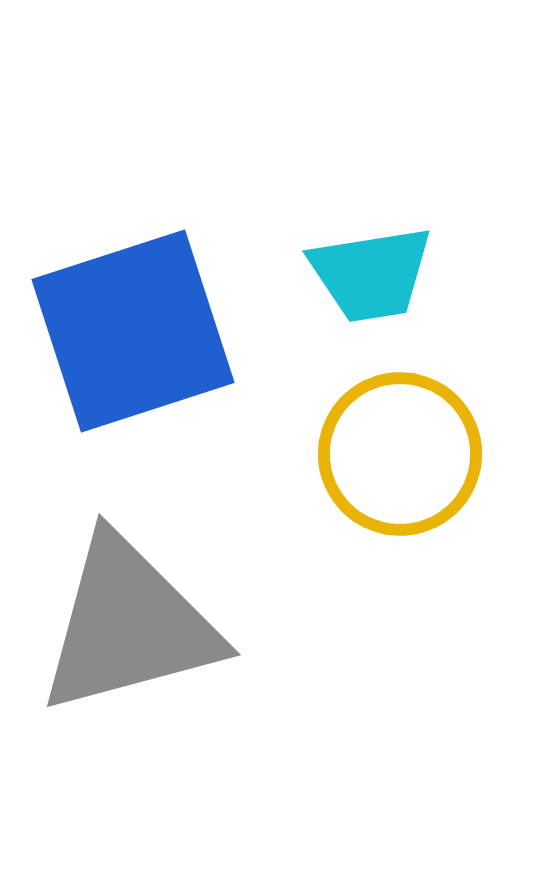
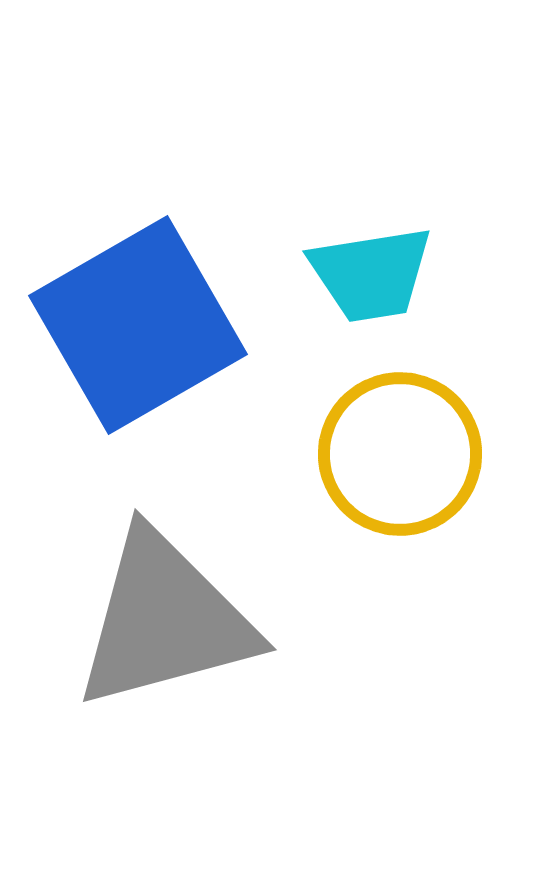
blue square: moved 5 px right, 6 px up; rotated 12 degrees counterclockwise
gray triangle: moved 36 px right, 5 px up
